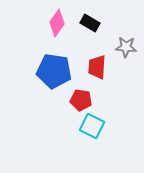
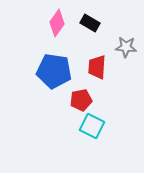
red pentagon: rotated 20 degrees counterclockwise
